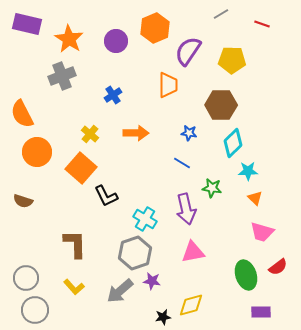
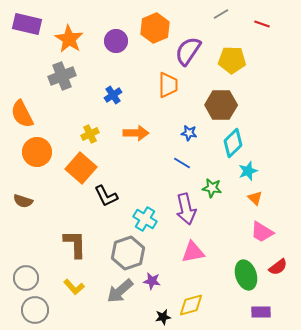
yellow cross at (90, 134): rotated 24 degrees clockwise
cyan star at (248, 171): rotated 18 degrees counterclockwise
pink trapezoid at (262, 232): rotated 15 degrees clockwise
gray hexagon at (135, 253): moved 7 px left
